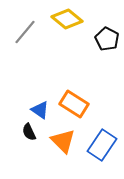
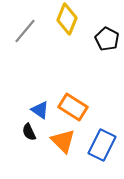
yellow diamond: rotated 72 degrees clockwise
gray line: moved 1 px up
orange rectangle: moved 1 px left, 3 px down
blue rectangle: rotated 8 degrees counterclockwise
